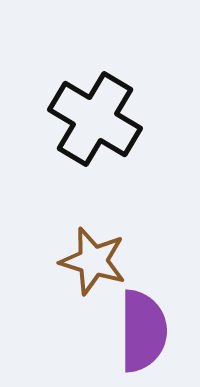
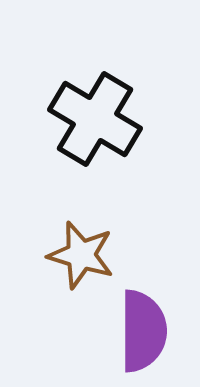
brown star: moved 12 px left, 6 px up
